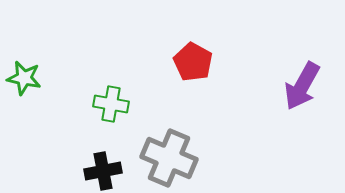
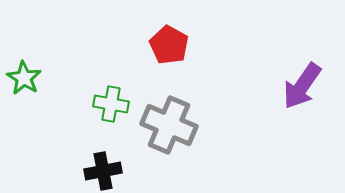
red pentagon: moved 24 px left, 17 px up
green star: rotated 20 degrees clockwise
purple arrow: rotated 6 degrees clockwise
gray cross: moved 33 px up
